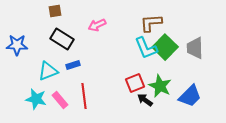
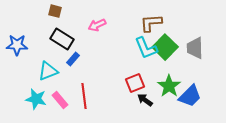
brown square: rotated 24 degrees clockwise
blue rectangle: moved 6 px up; rotated 32 degrees counterclockwise
green star: moved 9 px right; rotated 10 degrees clockwise
